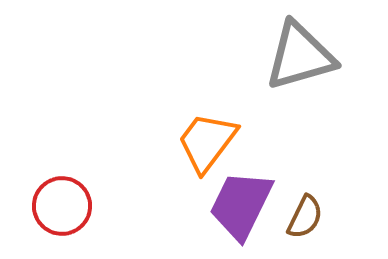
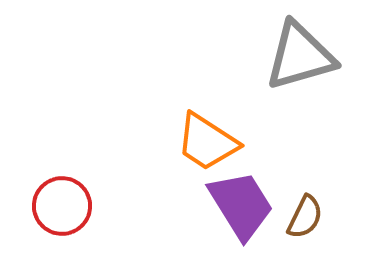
orange trapezoid: rotated 94 degrees counterclockwise
purple trapezoid: rotated 122 degrees clockwise
